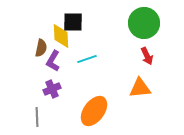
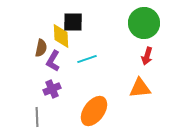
red arrow: rotated 42 degrees clockwise
